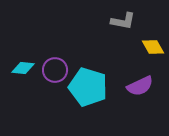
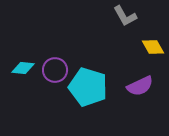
gray L-shape: moved 2 px right, 5 px up; rotated 50 degrees clockwise
